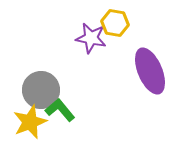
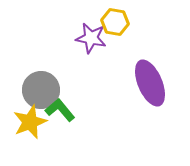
yellow hexagon: moved 1 px up
purple ellipse: moved 12 px down
